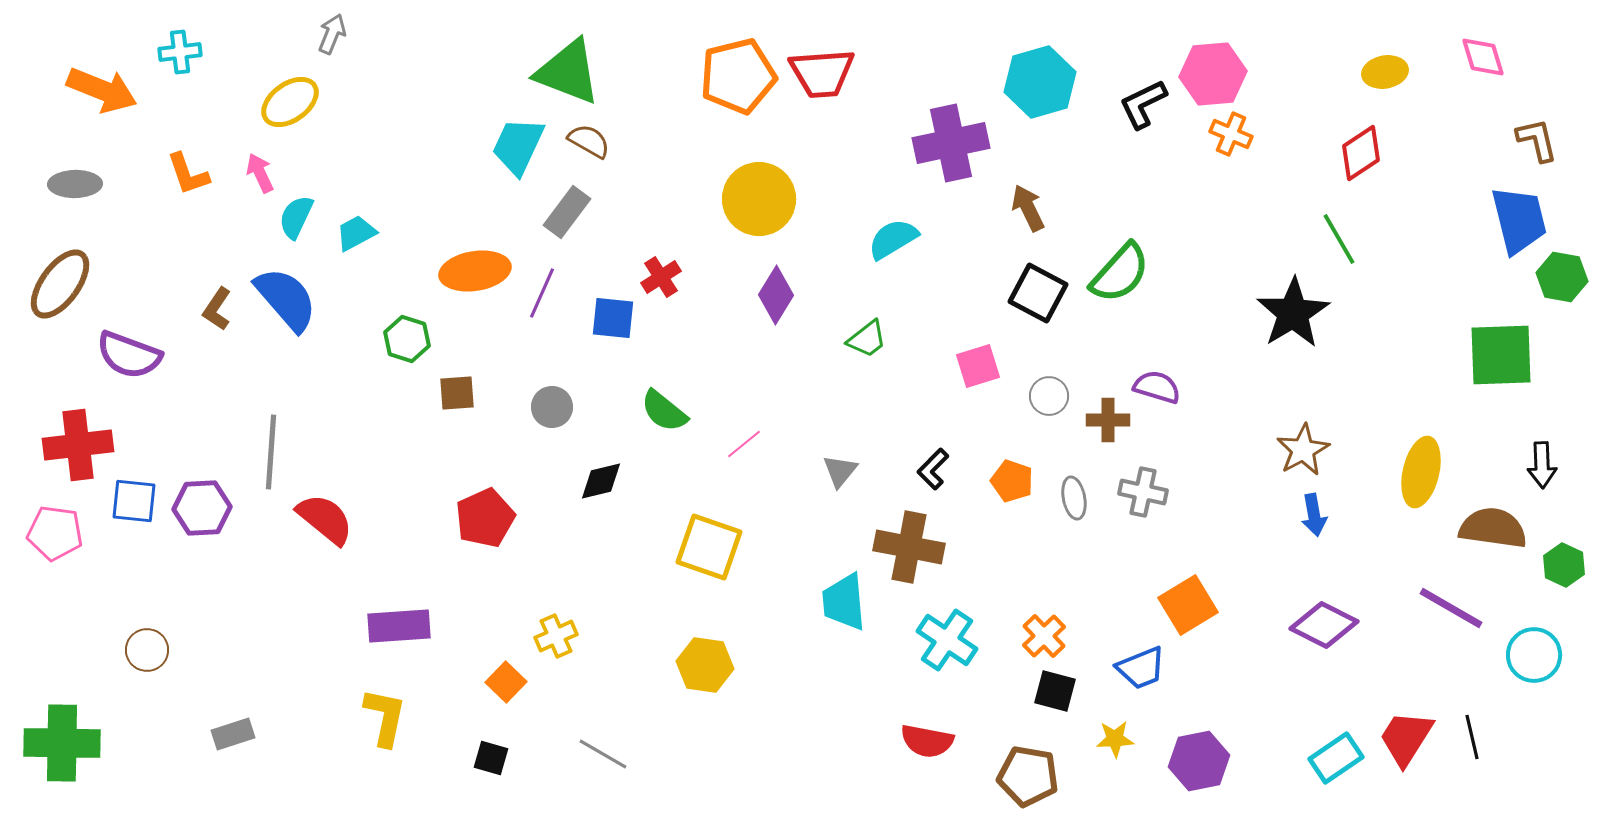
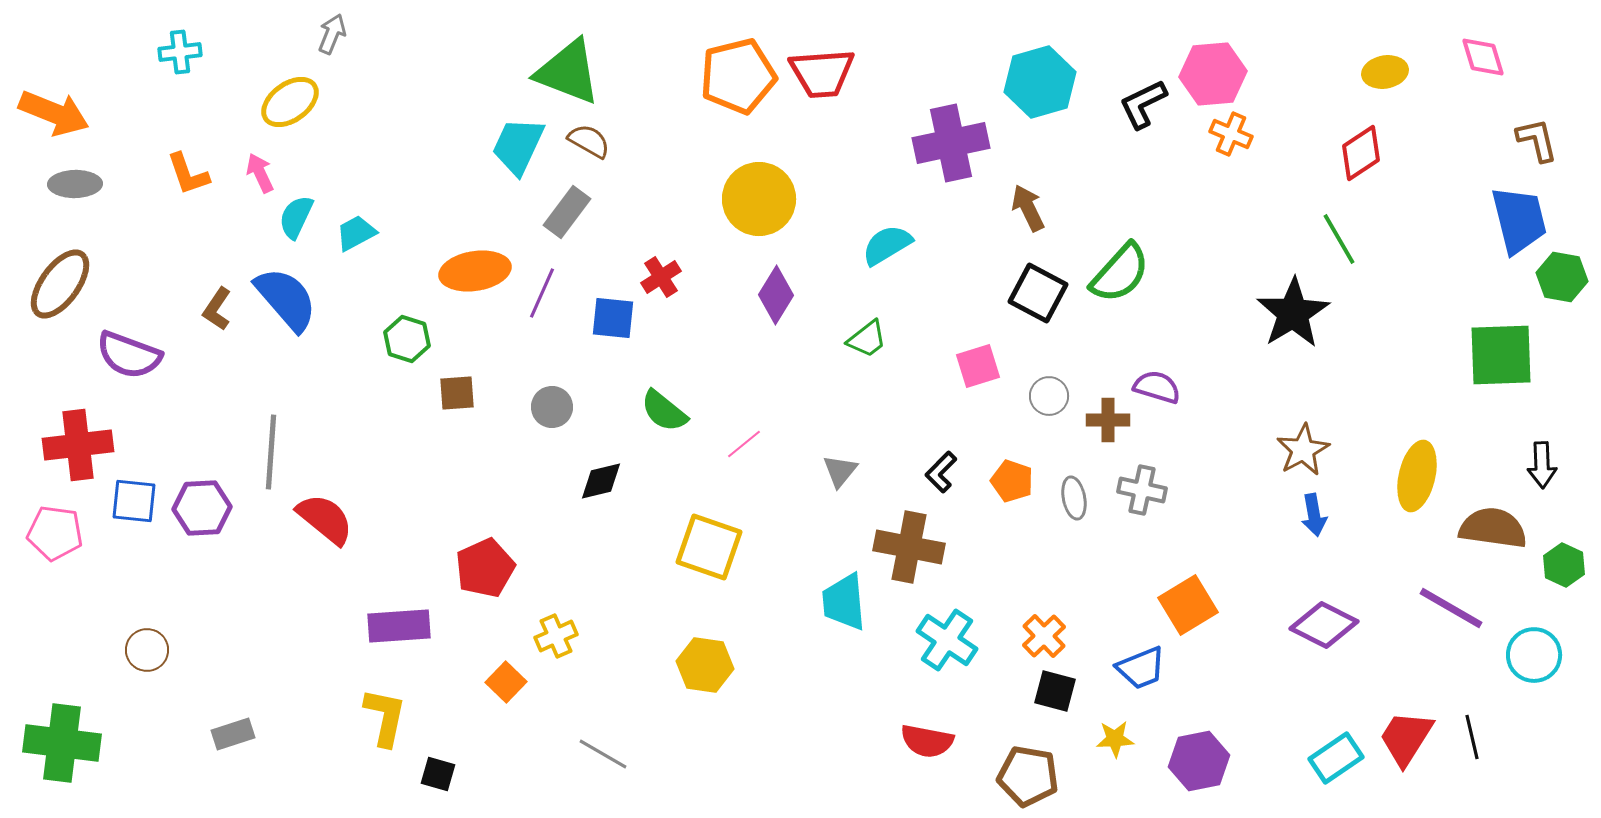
orange arrow at (102, 90): moved 48 px left, 23 px down
cyan semicircle at (893, 239): moved 6 px left, 6 px down
black L-shape at (933, 469): moved 8 px right, 3 px down
yellow ellipse at (1421, 472): moved 4 px left, 4 px down
gray cross at (1143, 492): moved 1 px left, 2 px up
red pentagon at (485, 518): moved 50 px down
green cross at (62, 743): rotated 6 degrees clockwise
black square at (491, 758): moved 53 px left, 16 px down
